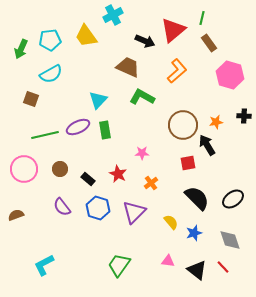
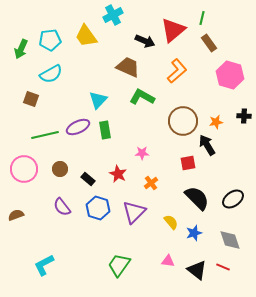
brown circle at (183, 125): moved 4 px up
red line at (223, 267): rotated 24 degrees counterclockwise
